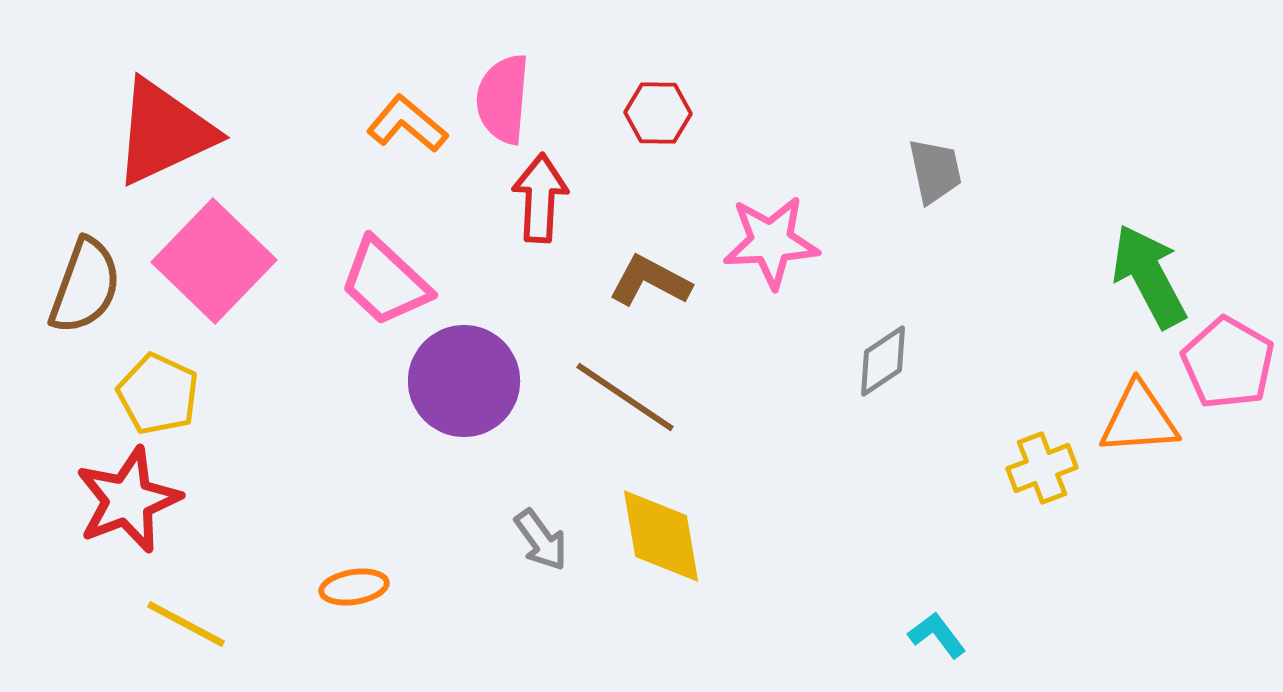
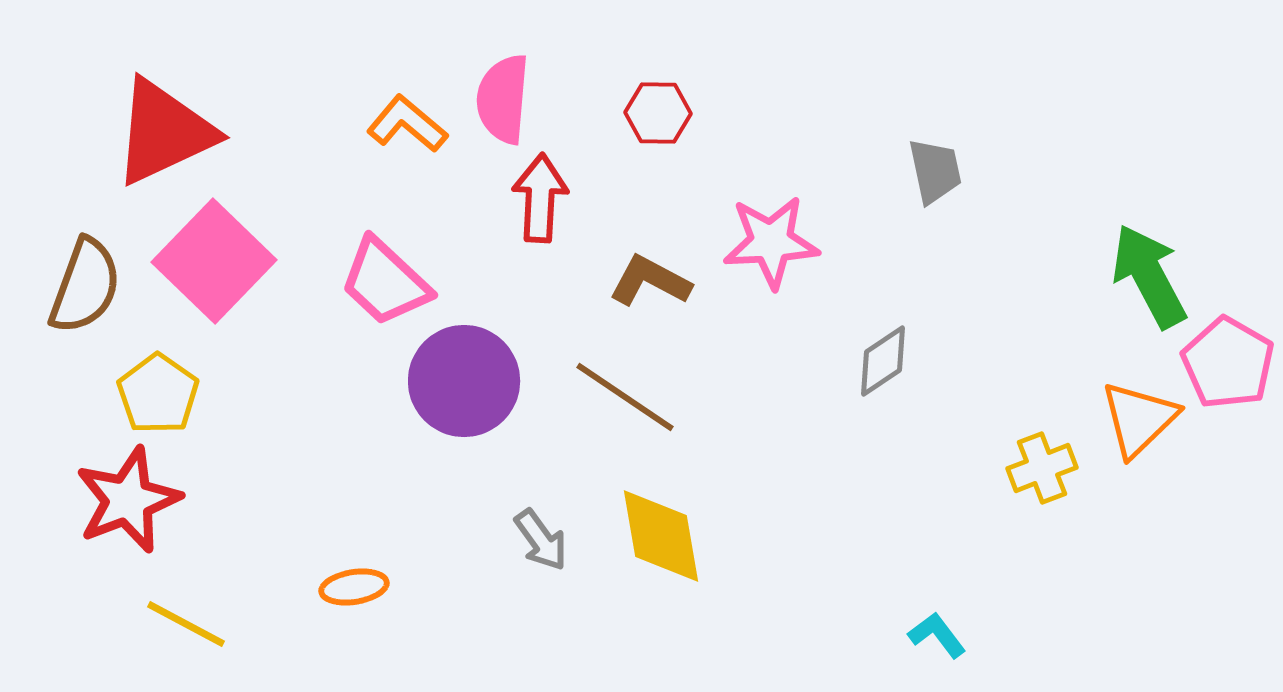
yellow pentagon: rotated 10 degrees clockwise
orange triangle: rotated 40 degrees counterclockwise
